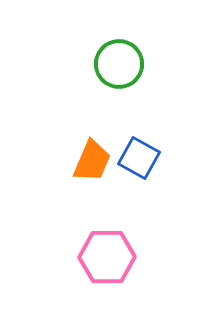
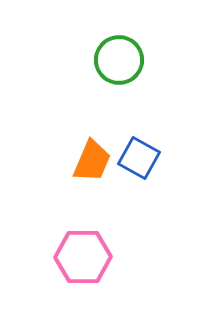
green circle: moved 4 px up
pink hexagon: moved 24 px left
